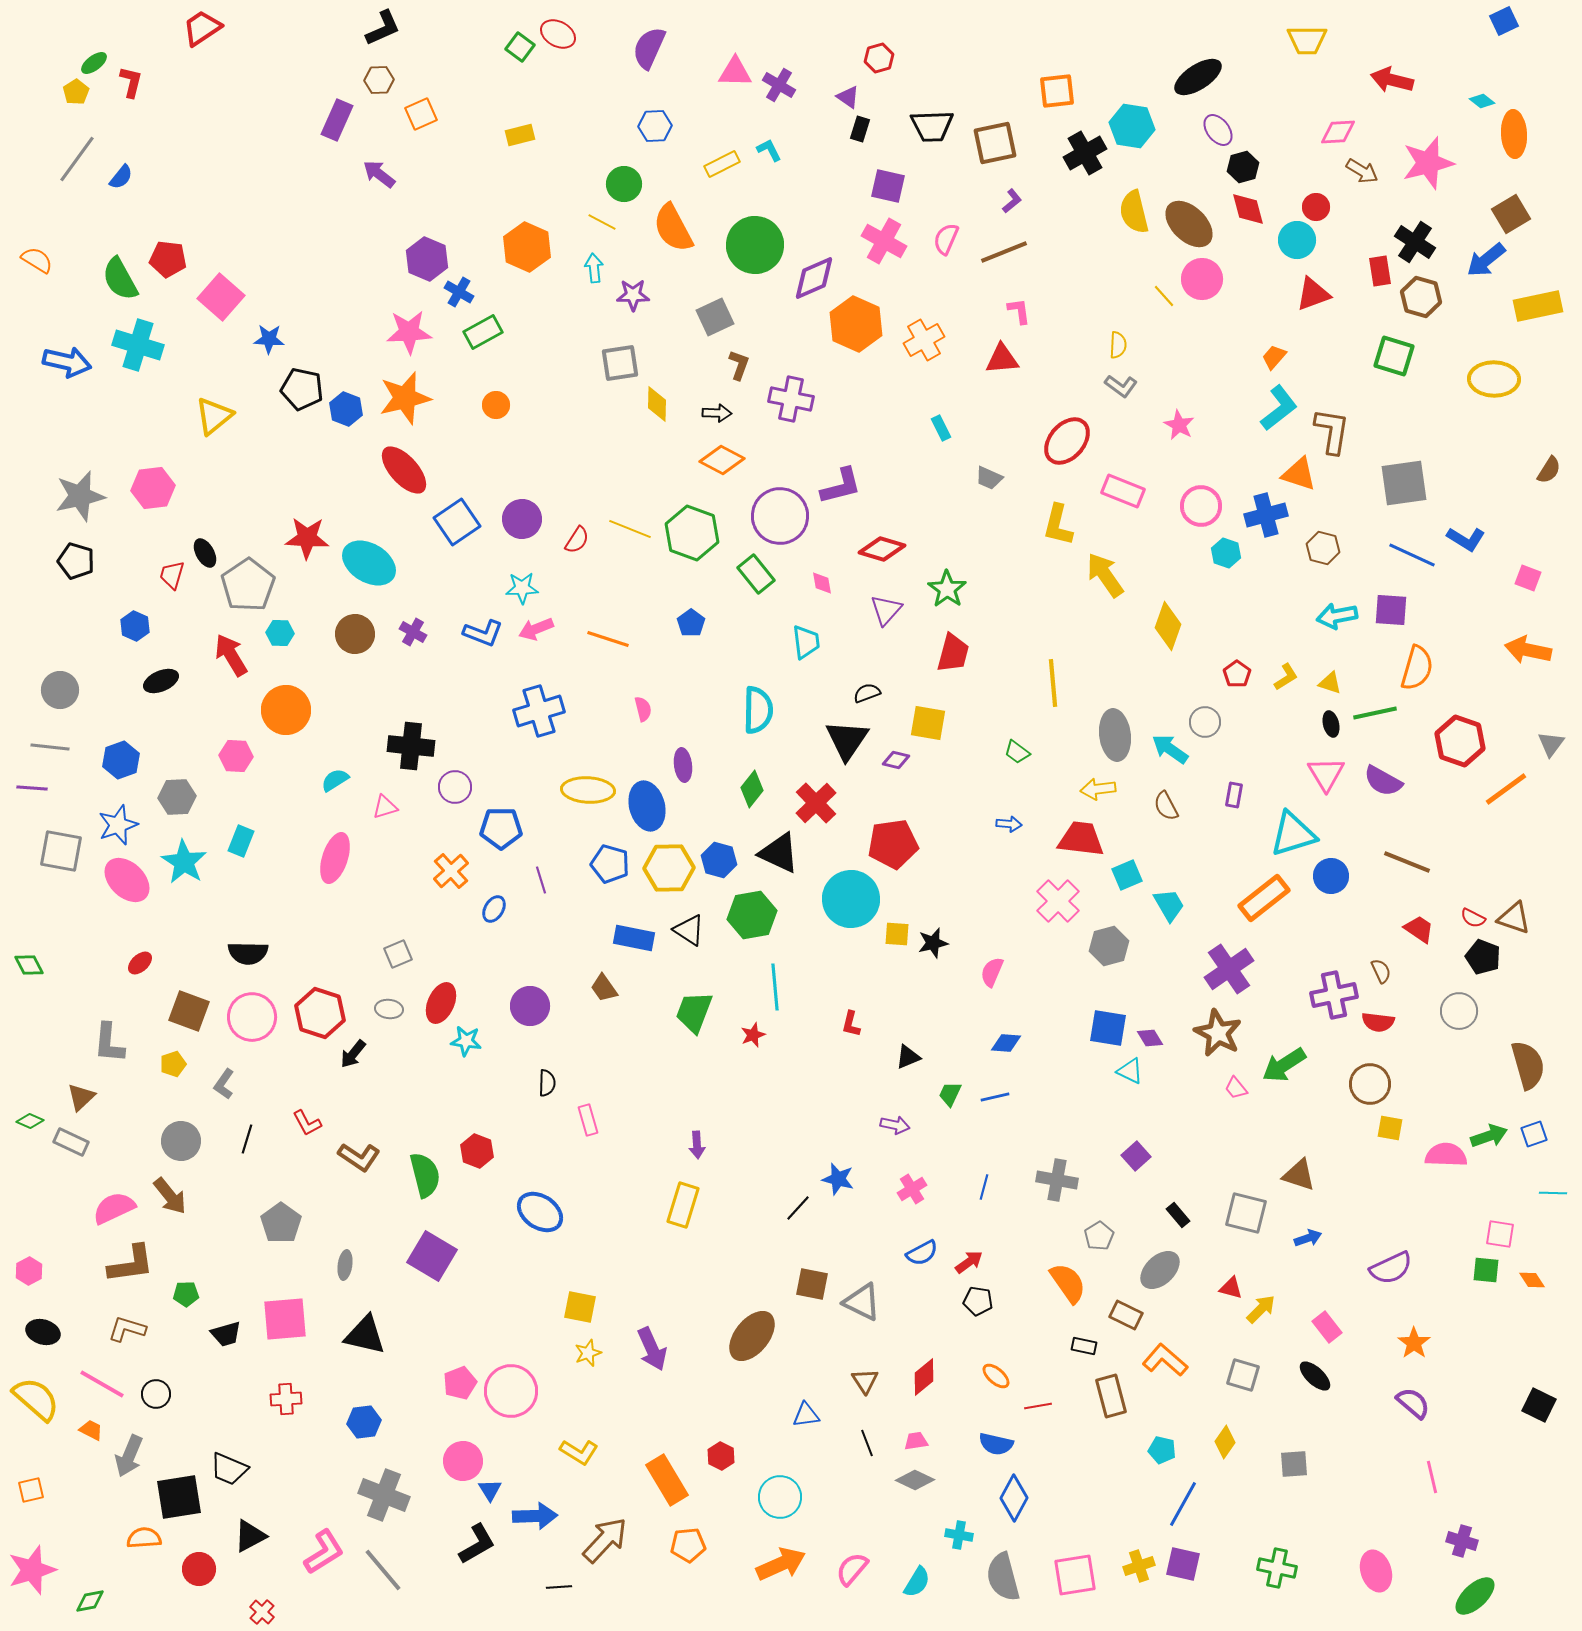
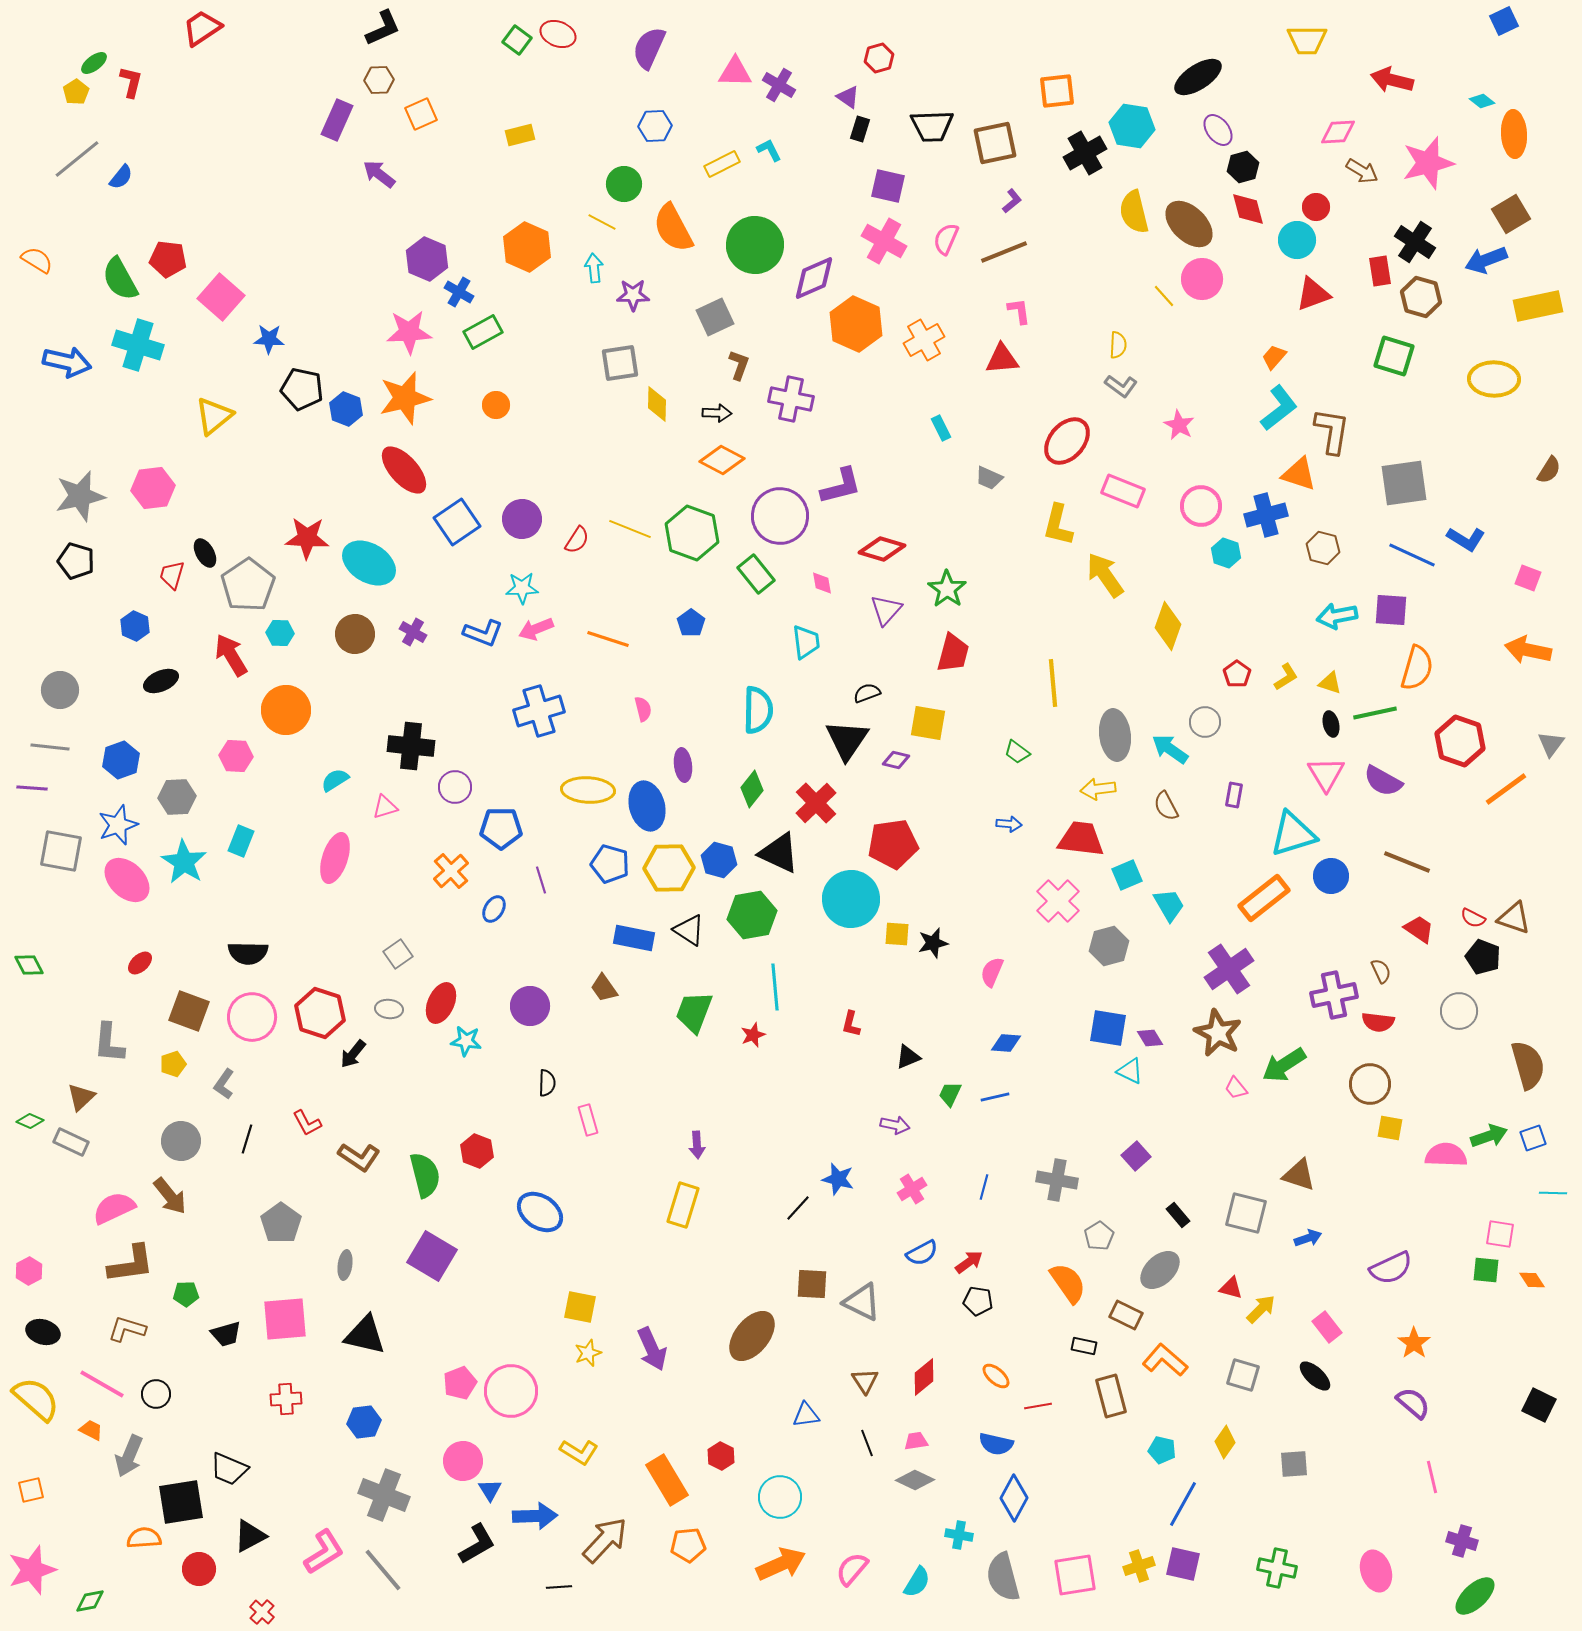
red ellipse at (558, 34): rotated 8 degrees counterclockwise
green square at (520, 47): moved 3 px left, 7 px up
gray line at (77, 159): rotated 15 degrees clockwise
blue arrow at (1486, 260): rotated 18 degrees clockwise
gray square at (398, 954): rotated 12 degrees counterclockwise
blue square at (1534, 1134): moved 1 px left, 4 px down
brown square at (812, 1284): rotated 8 degrees counterclockwise
black square at (179, 1497): moved 2 px right, 5 px down
